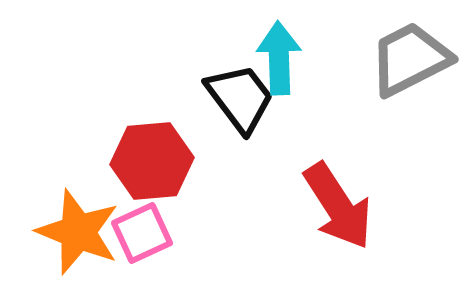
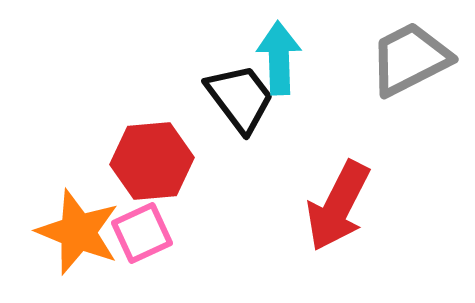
red arrow: rotated 60 degrees clockwise
